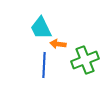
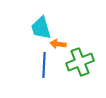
cyan trapezoid: rotated 10 degrees clockwise
green cross: moved 5 px left, 2 px down
